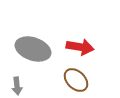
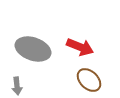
red arrow: rotated 12 degrees clockwise
brown ellipse: moved 13 px right
